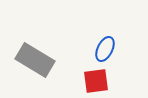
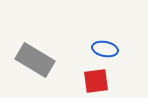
blue ellipse: rotated 75 degrees clockwise
